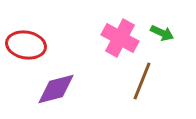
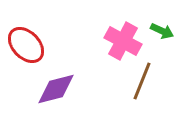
green arrow: moved 2 px up
pink cross: moved 3 px right, 3 px down
red ellipse: rotated 36 degrees clockwise
